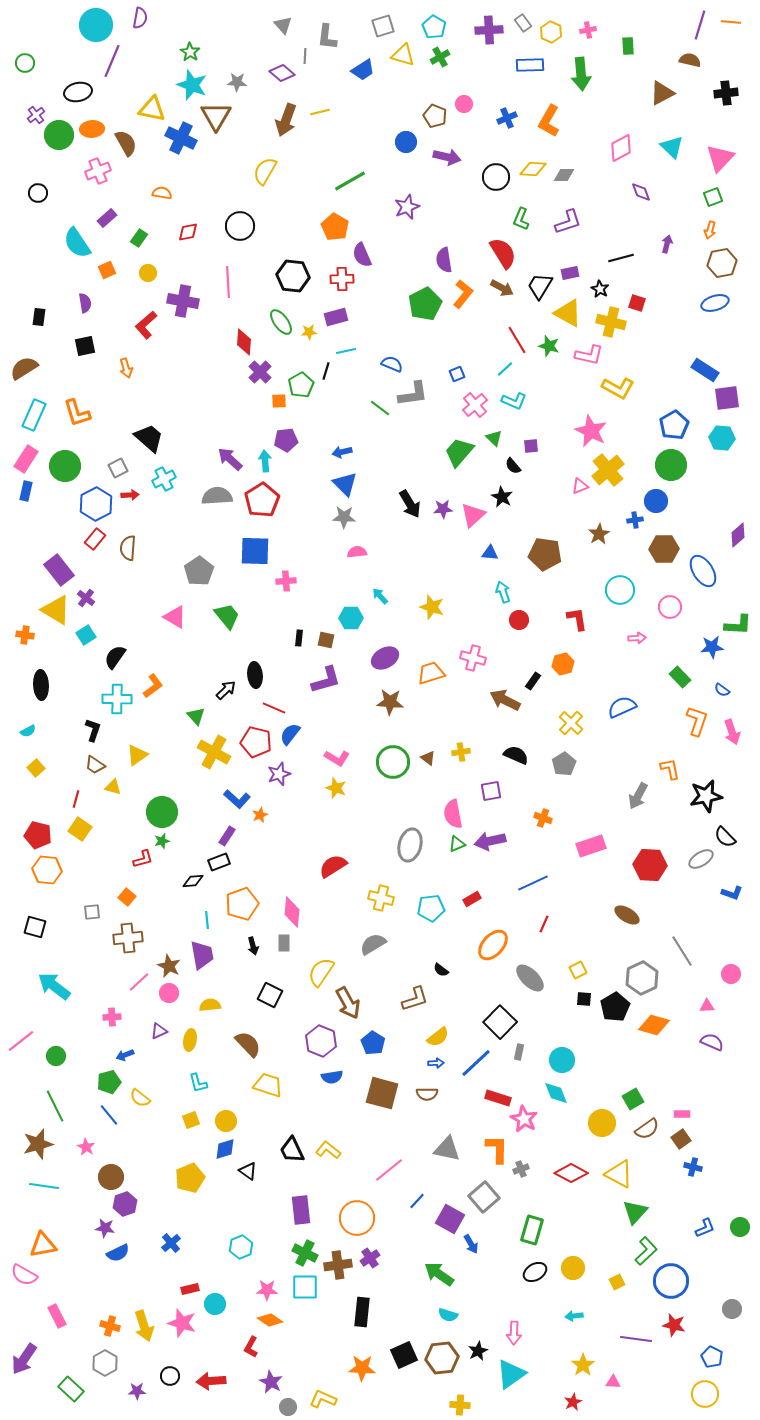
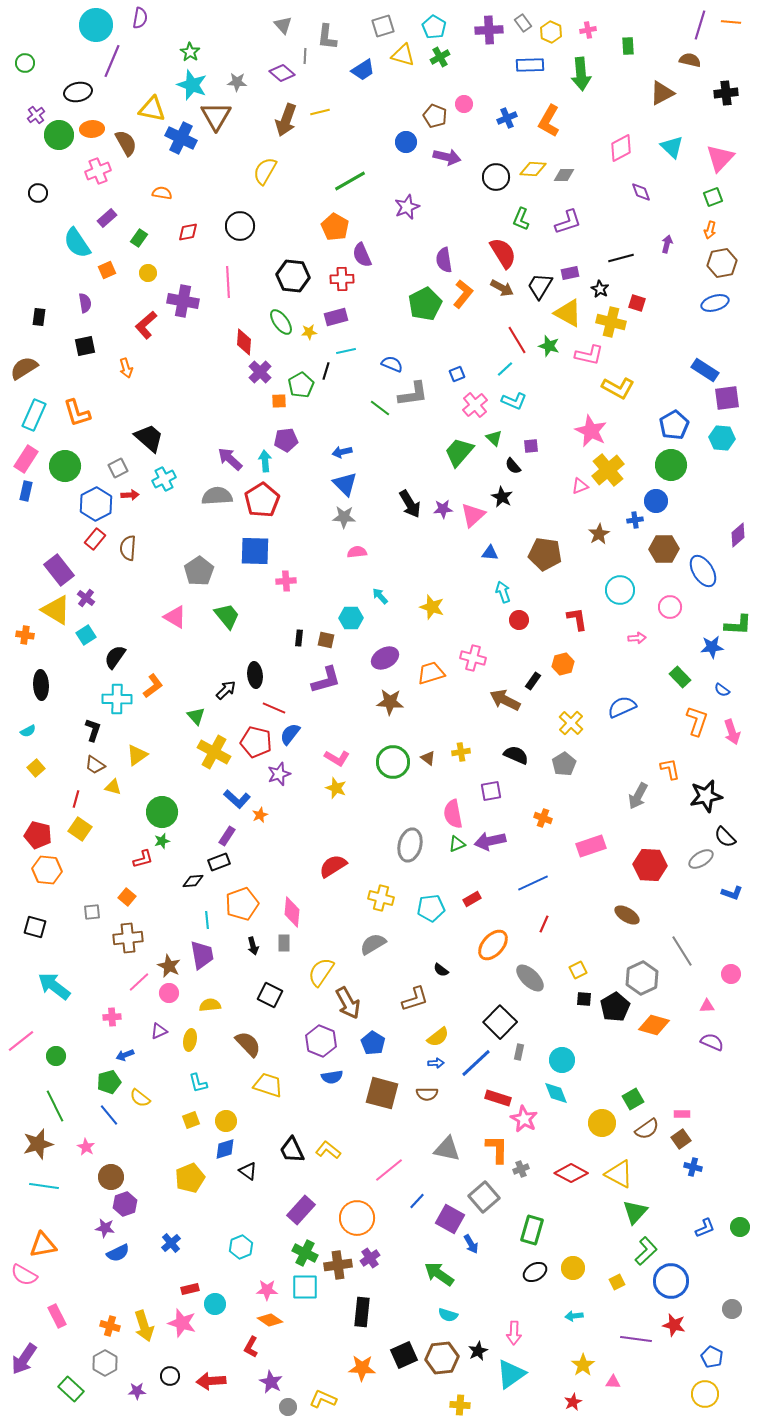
purple rectangle at (301, 1210): rotated 48 degrees clockwise
